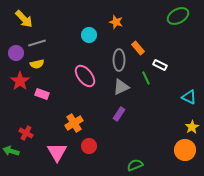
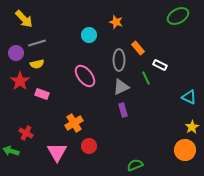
purple rectangle: moved 4 px right, 4 px up; rotated 48 degrees counterclockwise
